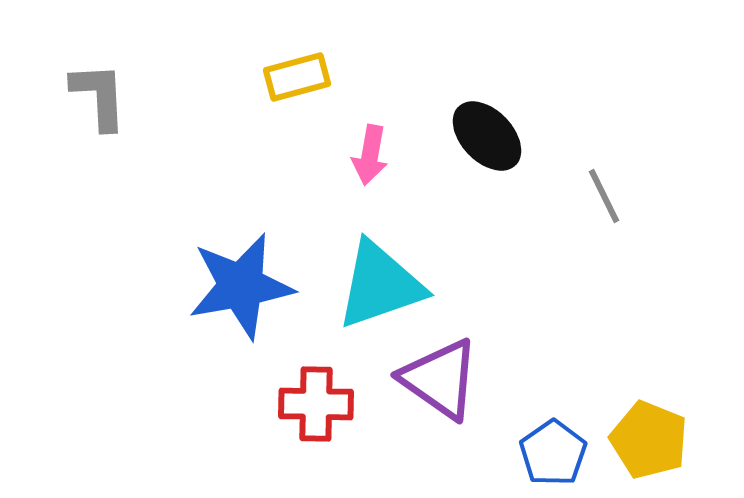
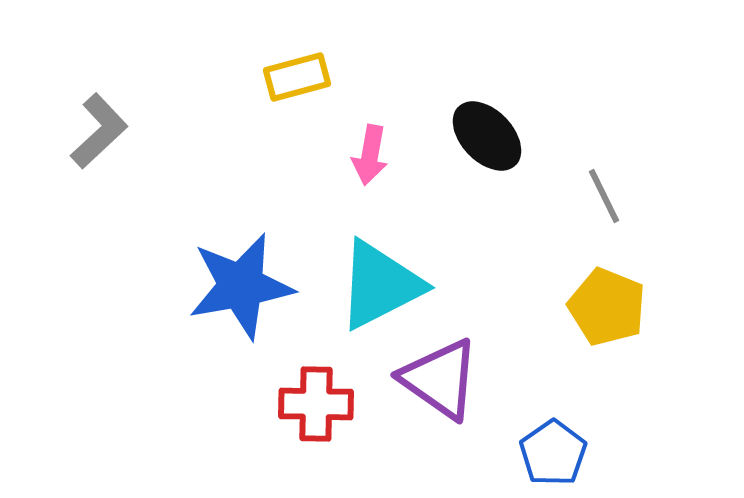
gray L-shape: moved 35 px down; rotated 50 degrees clockwise
cyan triangle: rotated 8 degrees counterclockwise
yellow pentagon: moved 42 px left, 133 px up
